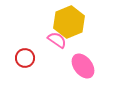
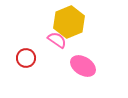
red circle: moved 1 px right
pink ellipse: rotated 20 degrees counterclockwise
